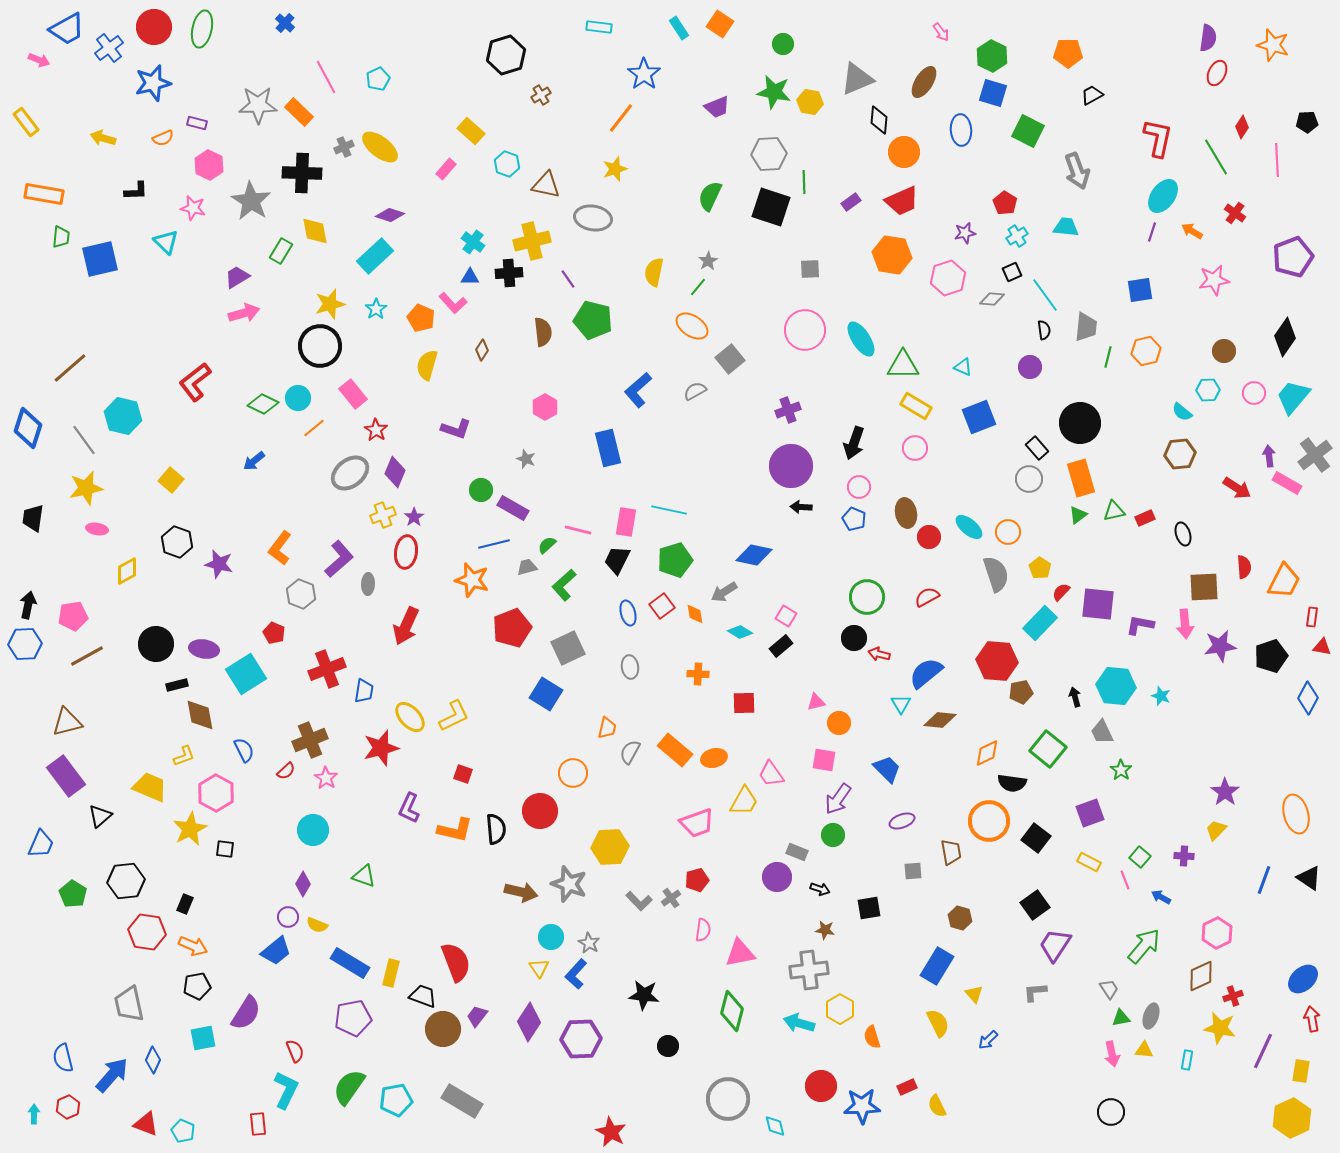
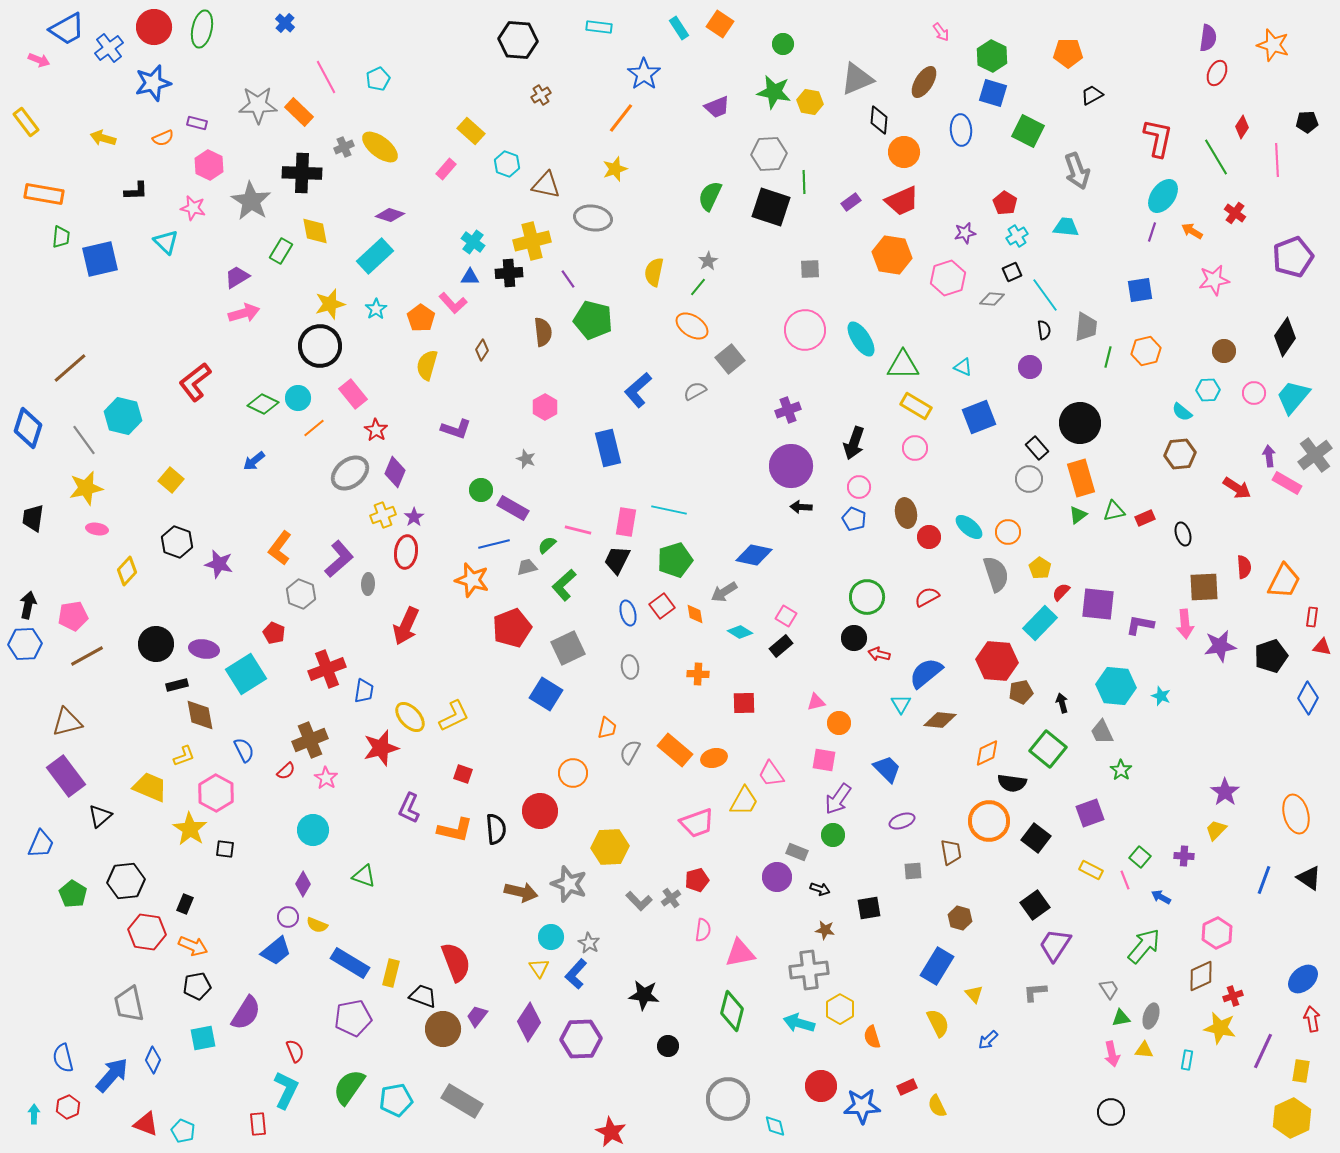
black hexagon at (506, 55): moved 12 px right, 15 px up; rotated 21 degrees clockwise
orange pentagon at (421, 318): rotated 12 degrees clockwise
yellow diamond at (127, 571): rotated 20 degrees counterclockwise
black arrow at (1075, 697): moved 13 px left, 6 px down
yellow star at (190, 829): rotated 12 degrees counterclockwise
yellow rectangle at (1089, 862): moved 2 px right, 8 px down
